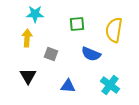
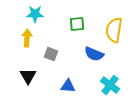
blue semicircle: moved 3 px right
